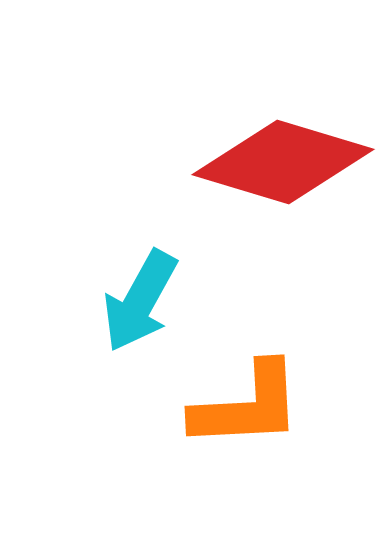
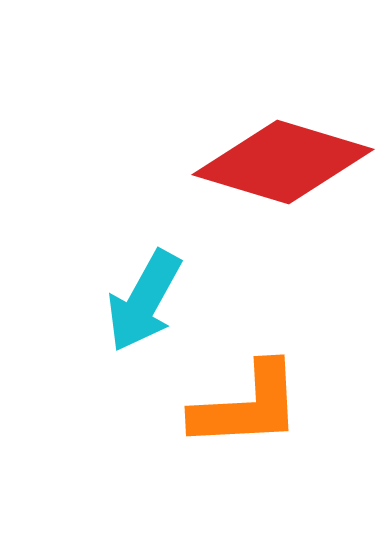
cyan arrow: moved 4 px right
